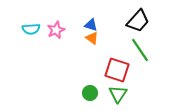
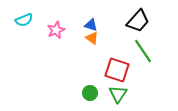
cyan semicircle: moved 7 px left, 9 px up; rotated 18 degrees counterclockwise
green line: moved 3 px right, 1 px down
